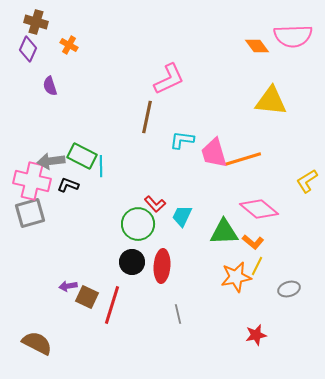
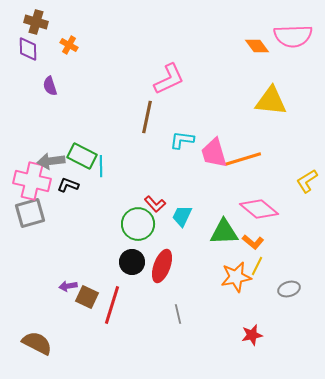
purple diamond: rotated 25 degrees counterclockwise
red ellipse: rotated 16 degrees clockwise
red star: moved 4 px left
